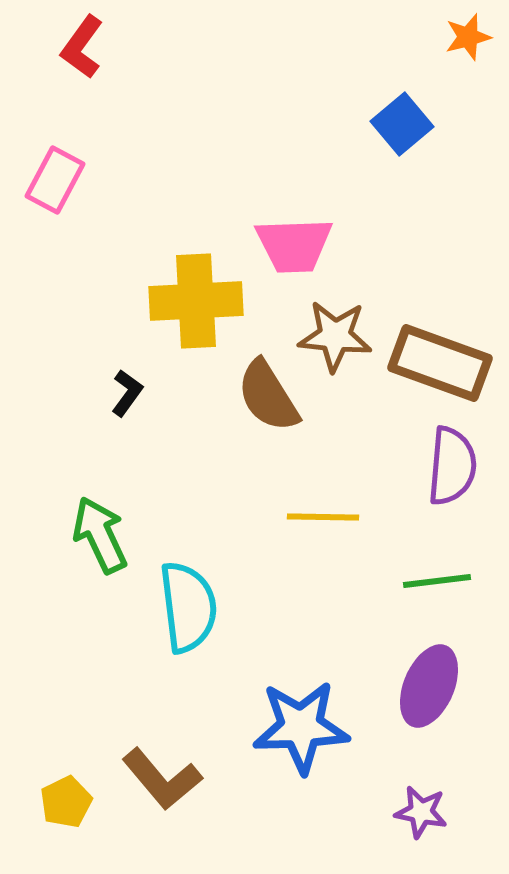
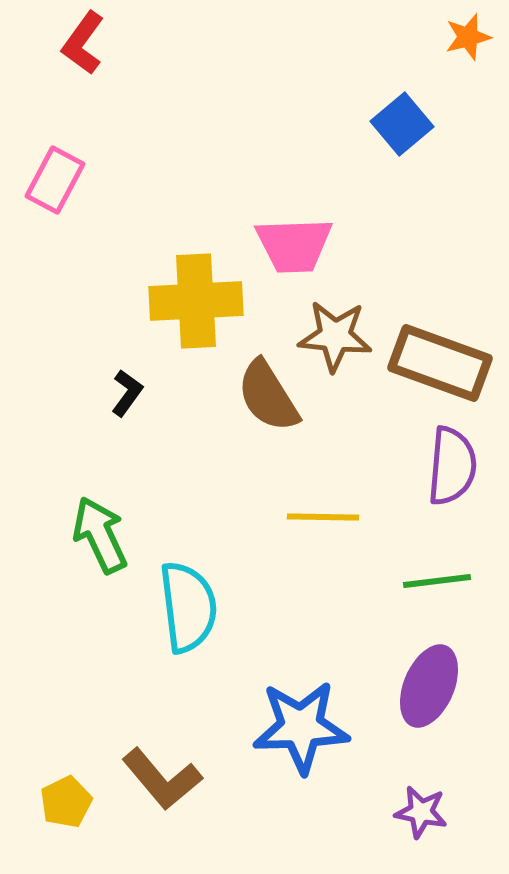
red L-shape: moved 1 px right, 4 px up
